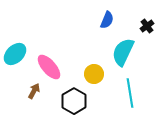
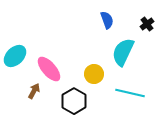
blue semicircle: rotated 42 degrees counterclockwise
black cross: moved 2 px up
cyan ellipse: moved 2 px down
pink ellipse: moved 2 px down
cyan line: rotated 68 degrees counterclockwise
